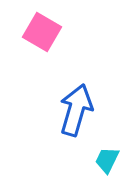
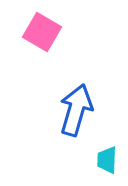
cyan trapezoid: rotated 24 degrees counterclockwise
